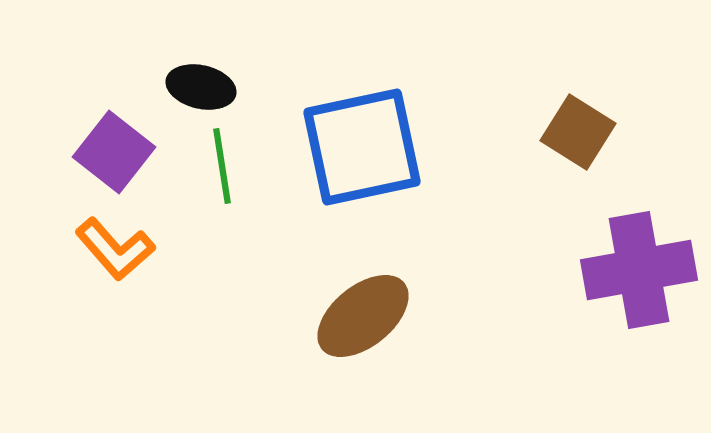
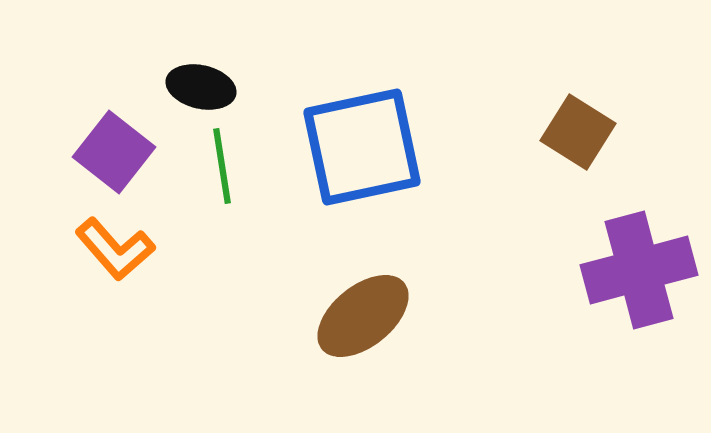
purple cross: rotated 5 degrees counterclockwise
